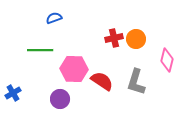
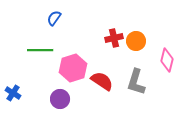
blue semicircle: rotated 35 degrees counterclockwise
orange circle: moved 2 px down
pink hexagon: moved 1 px left, 1 px up; rotated 20 degrees counterclockwise
blue cross: rotated 28 degrees counterclockwise
